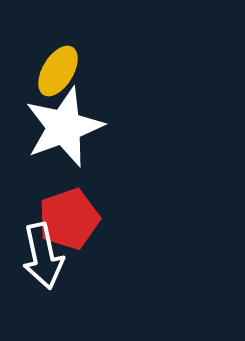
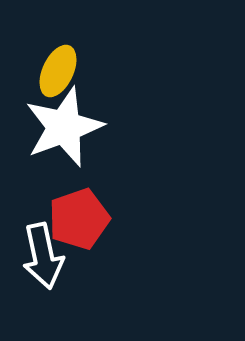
yellow ellipse: rotated 6 degrees counterclockwise
red pentagon: moved 10 px right
